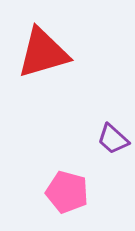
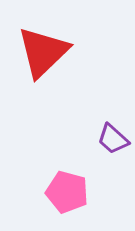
red triangle: moved 1 px up; rotated 28 degrees counterclockwise
